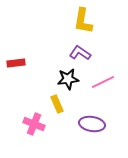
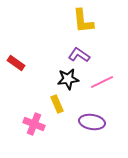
yellow L-shape: rotated 16 degrees counterclockwise
purple L-shape: moved 1 px left, 2 px down
red rectangle: rotated 42 degrees clockwise
pink line: moved 1 px left
purple ellipse: moved 2 px up
